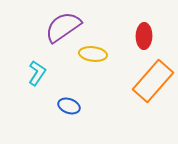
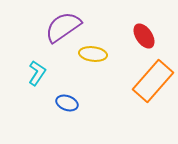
red ellipse: rotated 35 degrees counterclockwise
blue ellipse: moved 2 px left, 3 px up
